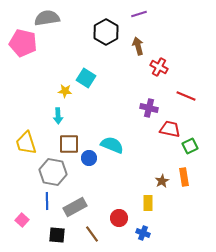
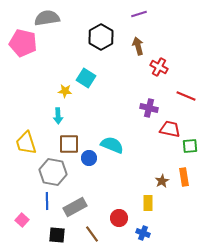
black hexagon: moved 5 px left, 5 px down
green square: rotated 21 degrees clockwise
